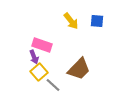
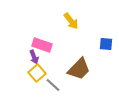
blue square: moved 9 px right, 23 px down
yellow square: moved 2 px left, 1 px down
